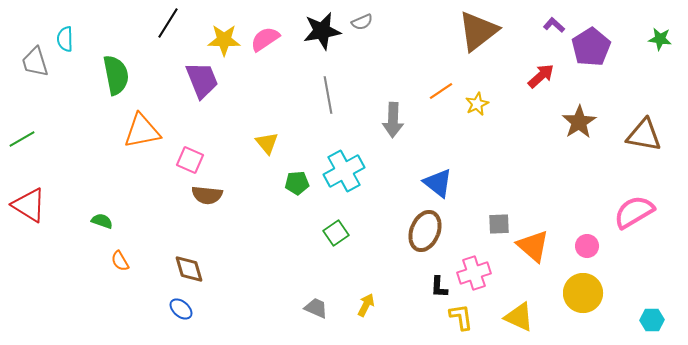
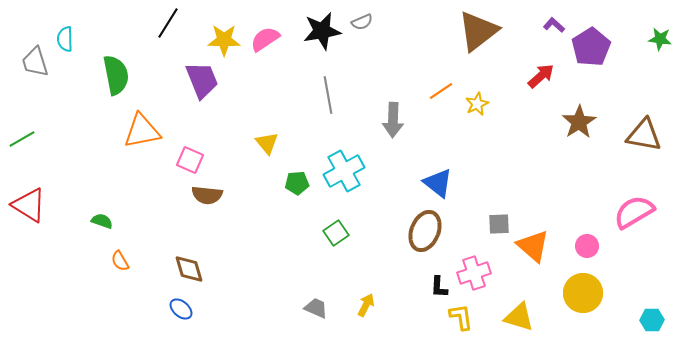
yellow triangle at (519, 317): rotated 8 degrees counterclockwise
